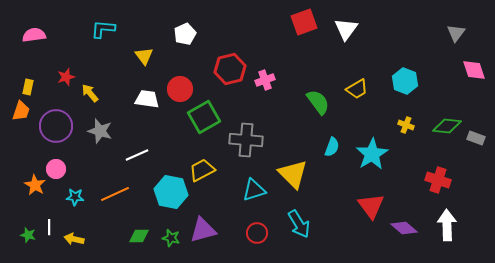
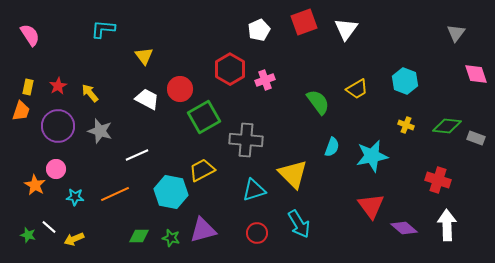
white pentagon at (185, 34): moved 74 px right, 4 px up
pink semicircle at (34, 35): moved 4 px left; rotated 65 degrees clockwise
red hexagon at (230, 69): rotated 16 degrees counterclockwise
pink diamond at (474, 70): moved 2 px right, 4 px down
red star at (66, 77): moved 8 px left, 9 px down; rotated 12 degrees counterclockwise
white trapezoid at (147, 99): rotated 20 degrees clockwise
purple circle at (56, 126): moved 2 px right
cyan star at (372, 154): moved 2 px down; rotated 20 degrees clockwise
white line at (49, 227): rotated 49 degrees counterclockwise
yellow arrow at (74, 239): rotated 36 degrees counterclockwise
